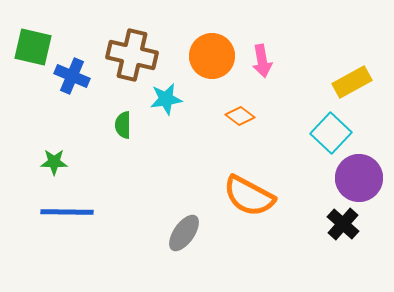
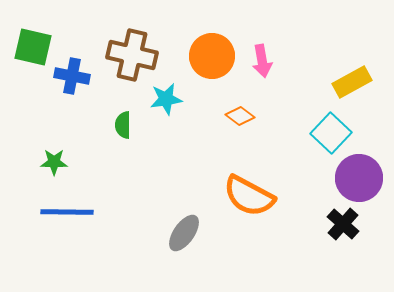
blue cross: rotated 12 degrees counterclockwise
